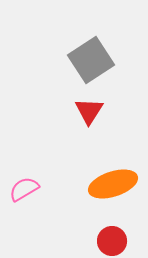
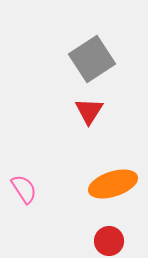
gray square: moved 1 px right, 1 px up
pink semicircle: rotated 88 degrees clockwise
red circle: moved 3 px left
